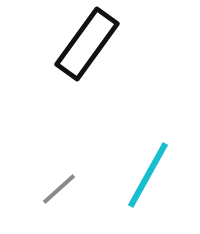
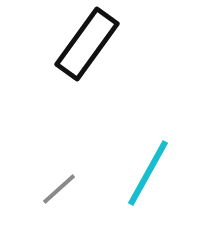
cyan line: moved 2 px up
